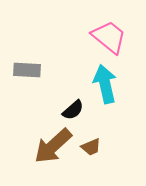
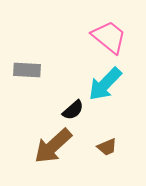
cyan arrow: rotated 123 degrees counterclockwise
brown trapezoid: moved 16 px right
